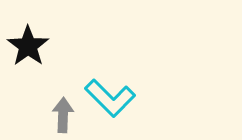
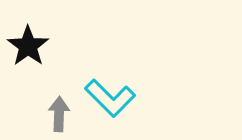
gray arrow: moved 4 px left, 1 px up
